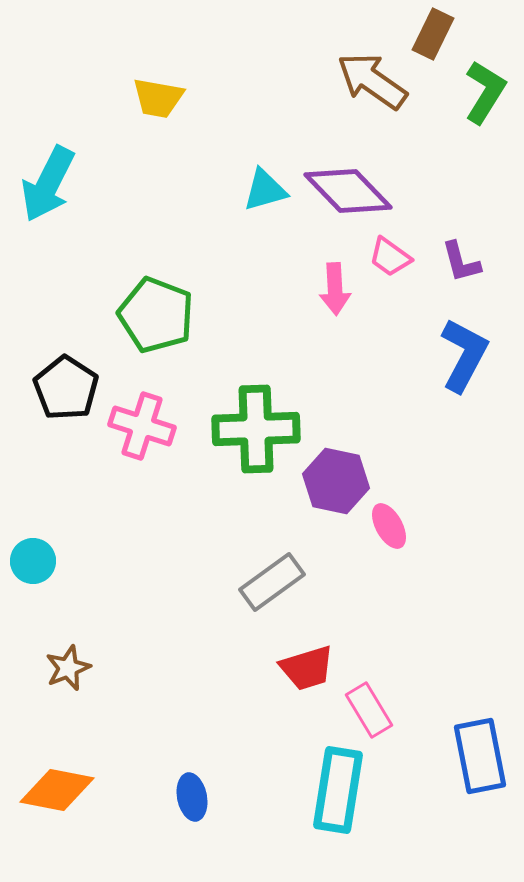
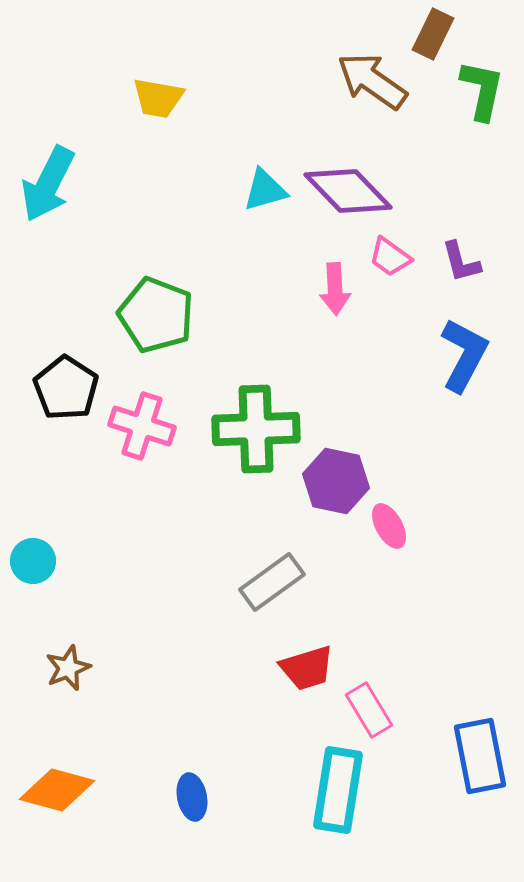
green L-shape: moved 3 px left, 2 px up; rotated 20 degrees counterclockwise
orange diamond: rotated 4 degrees clockwise
